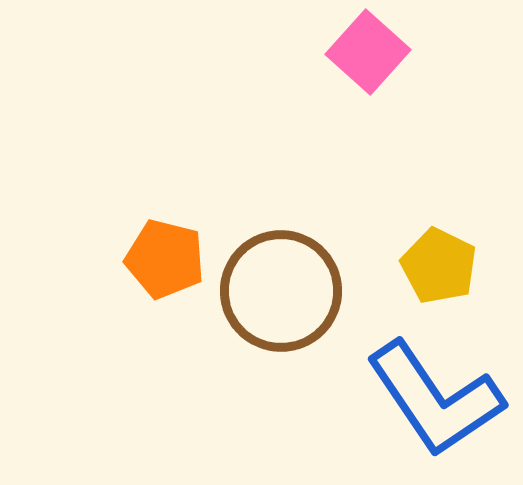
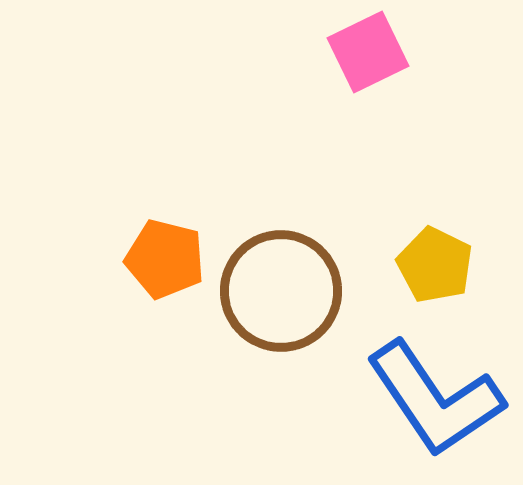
pink square: rotated 22 degrees clockwise
yellow pentagon: moved 4 px left, 1 px up
